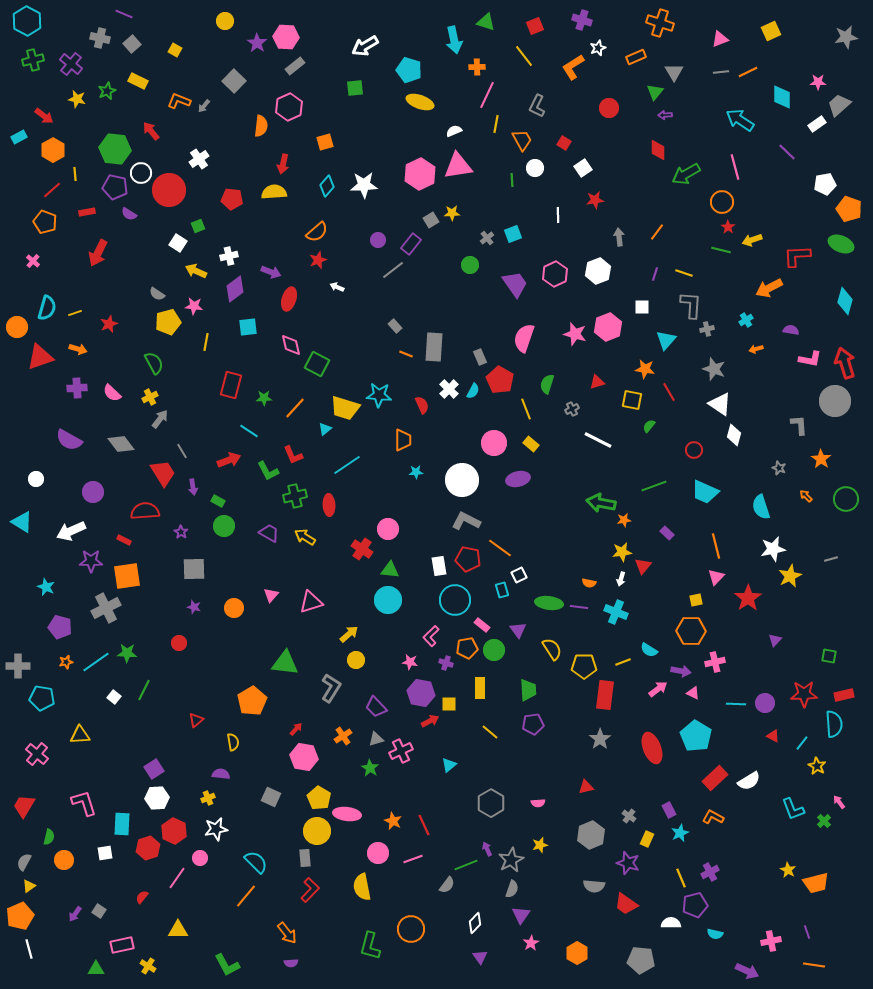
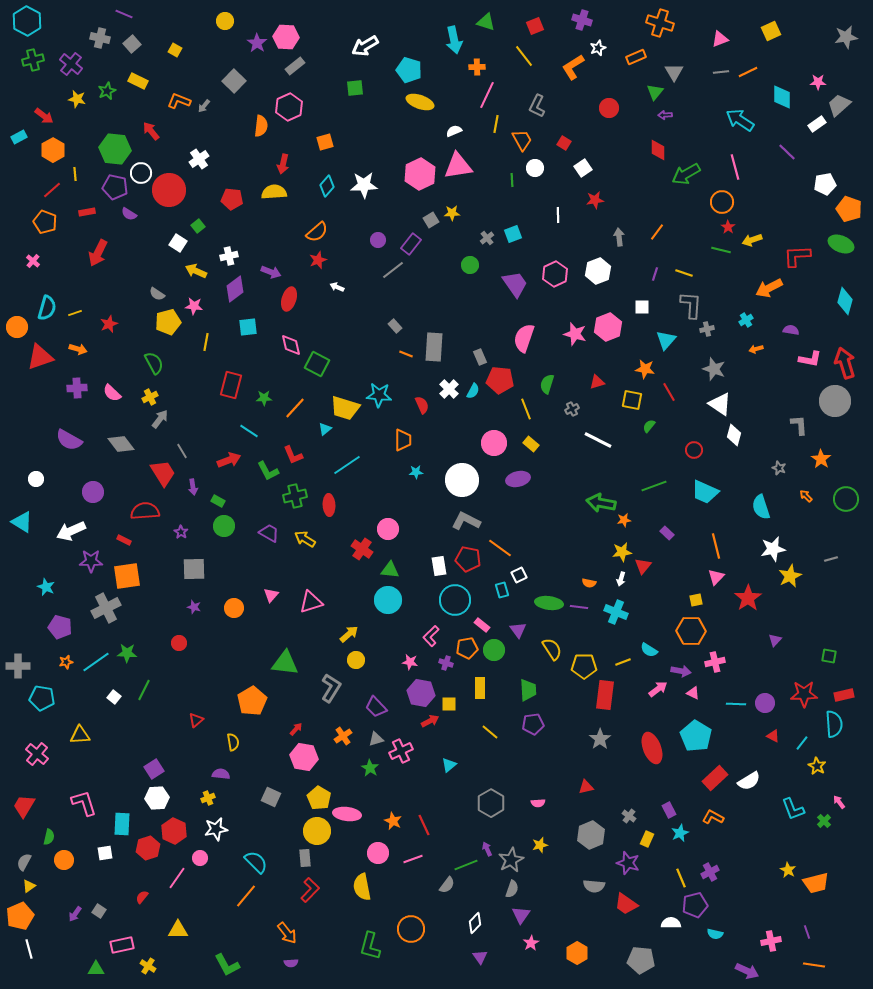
green square at (198, 226): rotated 16 degrees counterclockwise
red pentagon at (500, 380): rotated 24 degrees counterclockwise
yellow arrow at (305, 537): moved 2 px down
